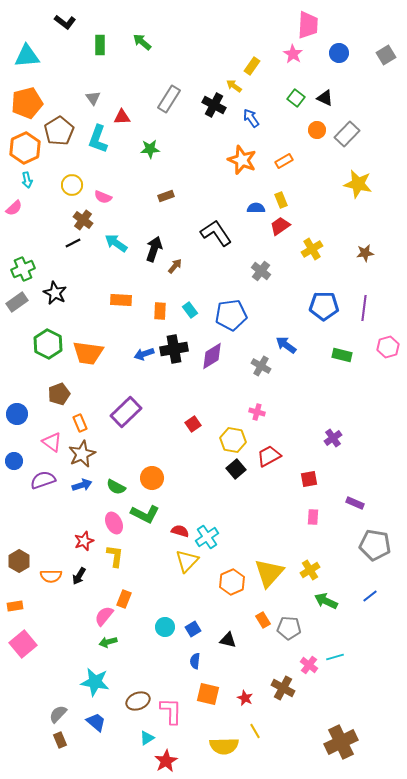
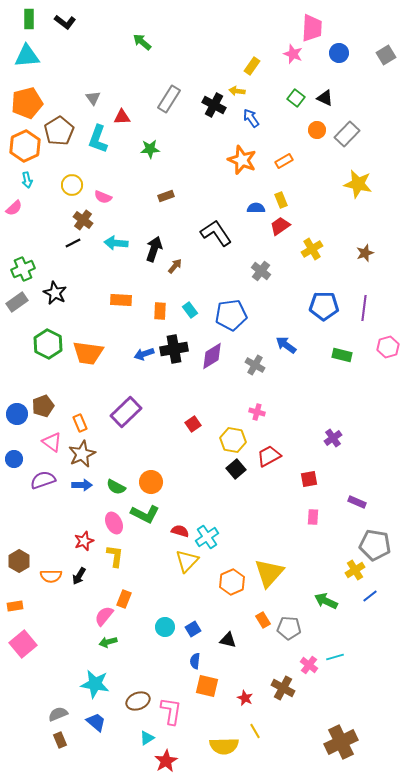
pink trapezoid at (308, 25): moved 4 px right, 3 px down
green rectangle at (100, 45): moved 71 px left, 26 px up
pink star at (293, 54): rotated 12 degrees counterclockwise
yellow arrow at (234, 86): moved 3 px right, 5 px down; rotated 28 degrees counterclockwise
orange hexagon at (25, 148): moved 2 px up
cyan arrow at (116, 243): rotated 30 degrees counterclockwise
brown star at (365, 253): rotated 12 degrees counterclockwise
gray cross at (261, 366): moved 6 px left, 1 px up
brown pentagon at (59, 394): moved 16 px left, 12 px down
blue circle at (14, 461): moved 2 px up
orange circle at (152, 478): moved 1 px left, 4 px down
blue arrow at (82, 485): rotated 18 degrees clockwise
purple rectangle at (355, 503): moved 2 px right, 1 px up
yellow cross at (310, 570): moved 45 px right
cyan star at (95, 682): moved 2 px down
orange square at (208, 694): moved 1 px left, 8 px up
pink L-shape at (171, 711): rotated 8 degrees clockwise
gray semicircle at (58, 714): rotated 24 degrees clockwise
